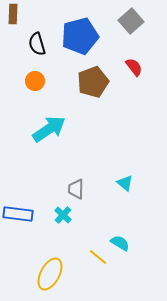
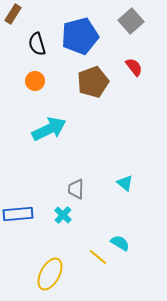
brown rectangle: rotated 30 degrees clockwise
cyan arrow: rotated 8 degrees clockwise
blue rectangle: rotated 12 degrees counterclockwise
